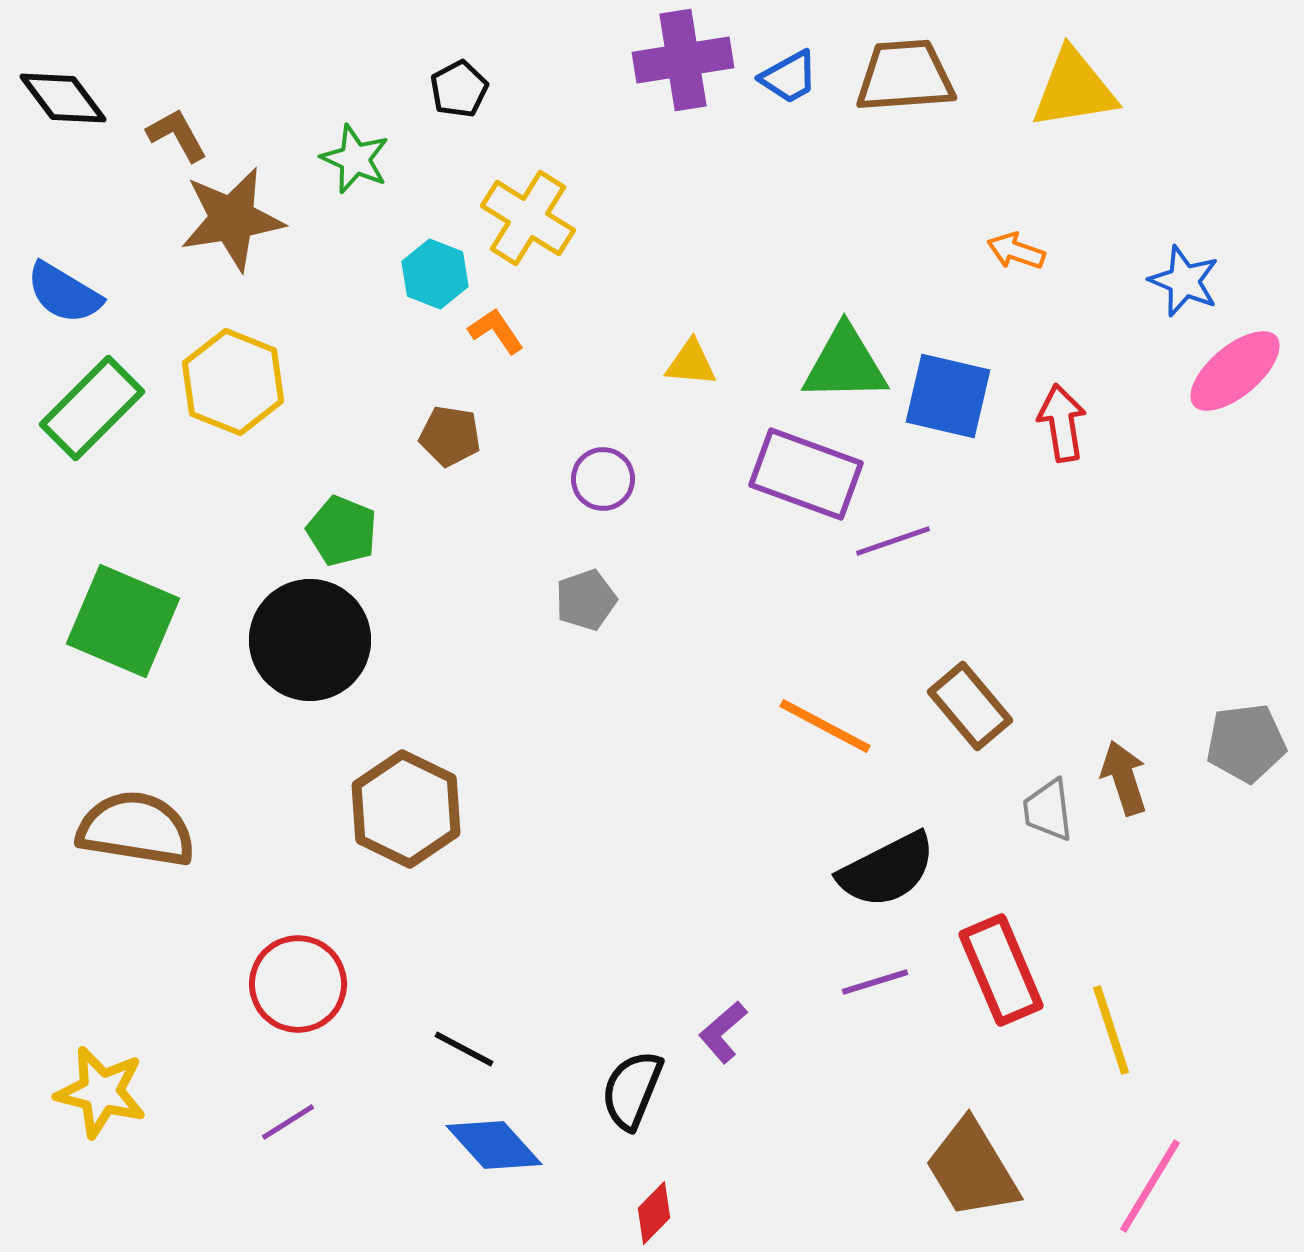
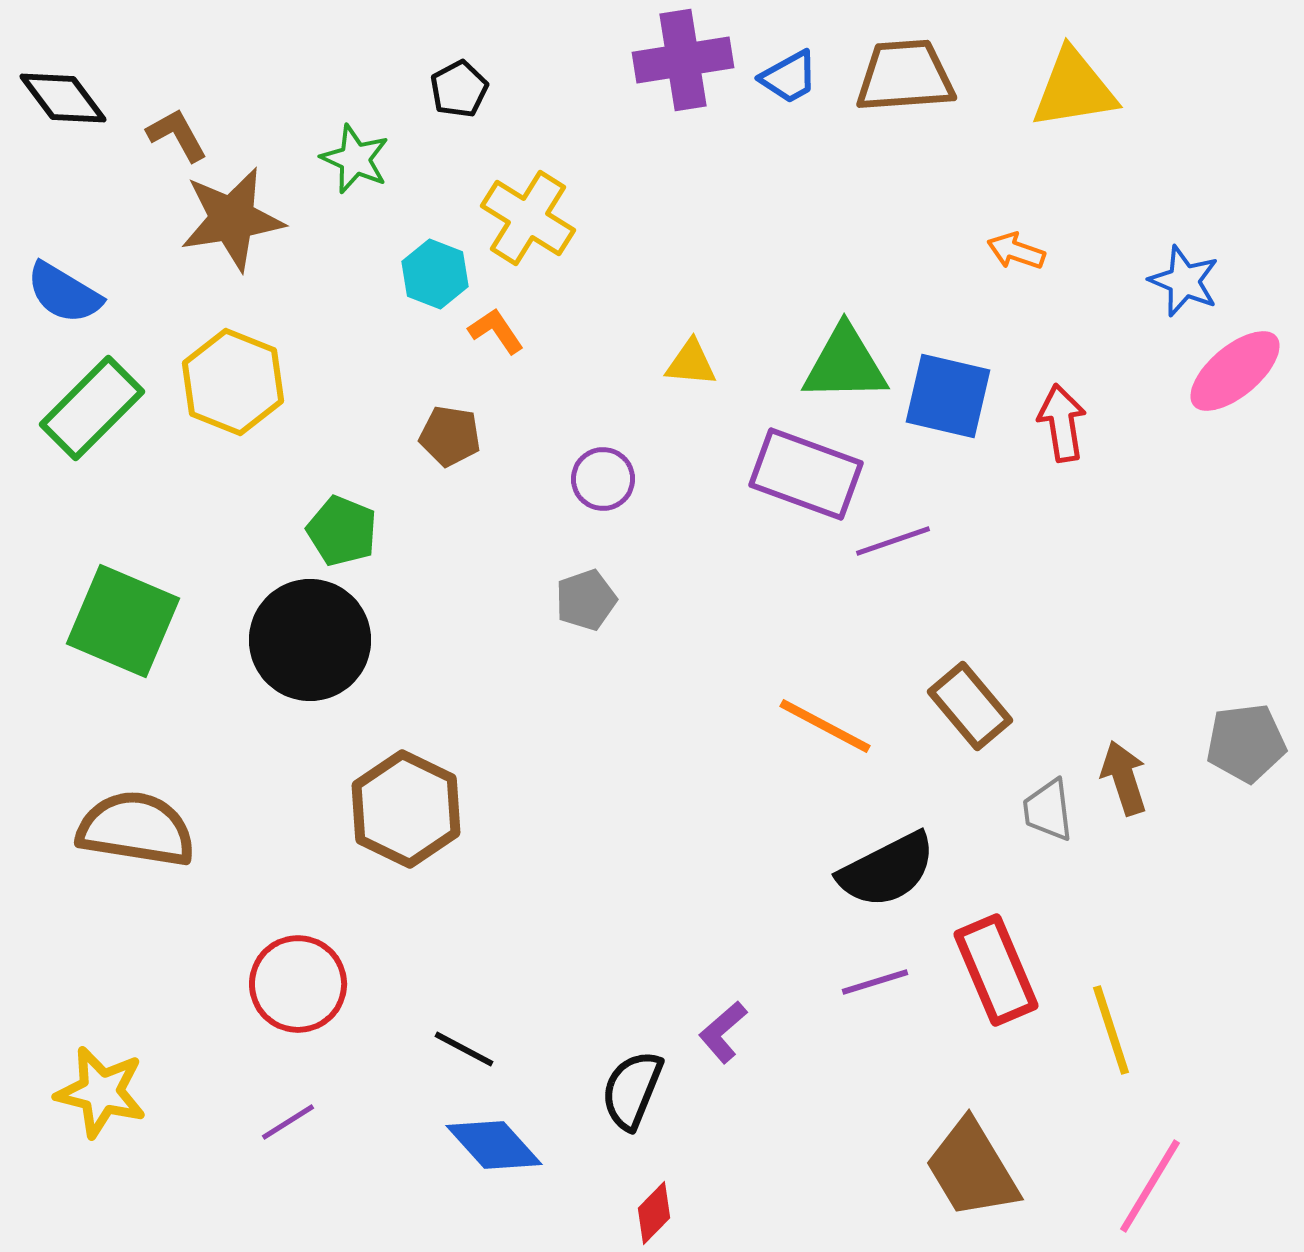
red rectangle at (1001, 970): moved 5 px left
